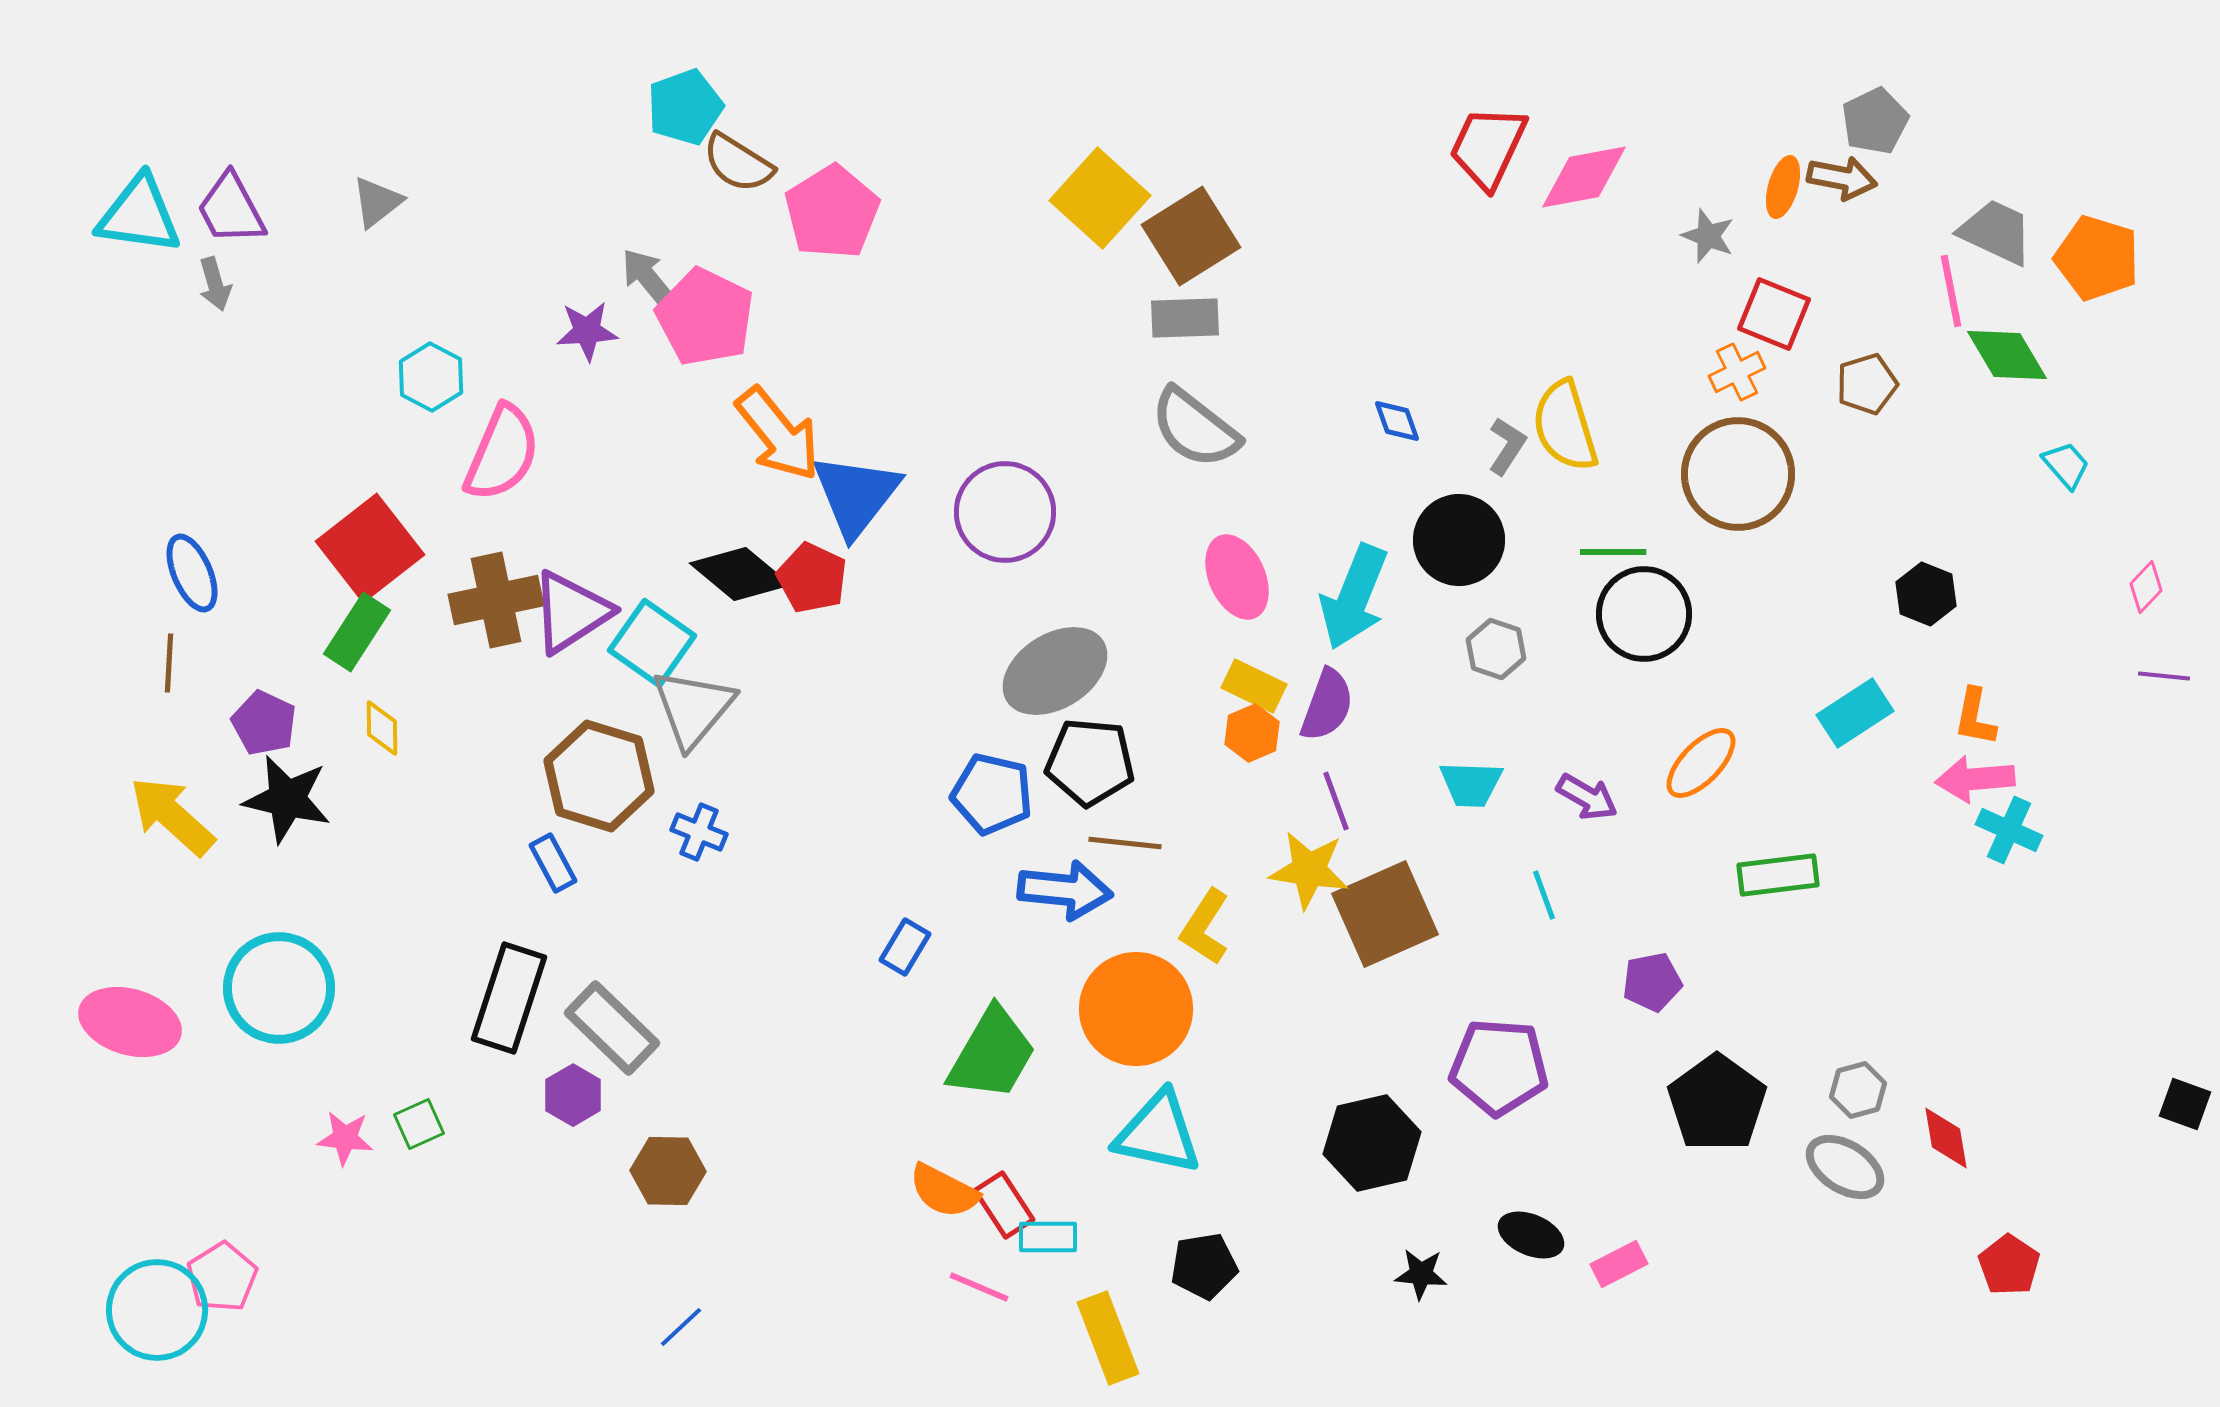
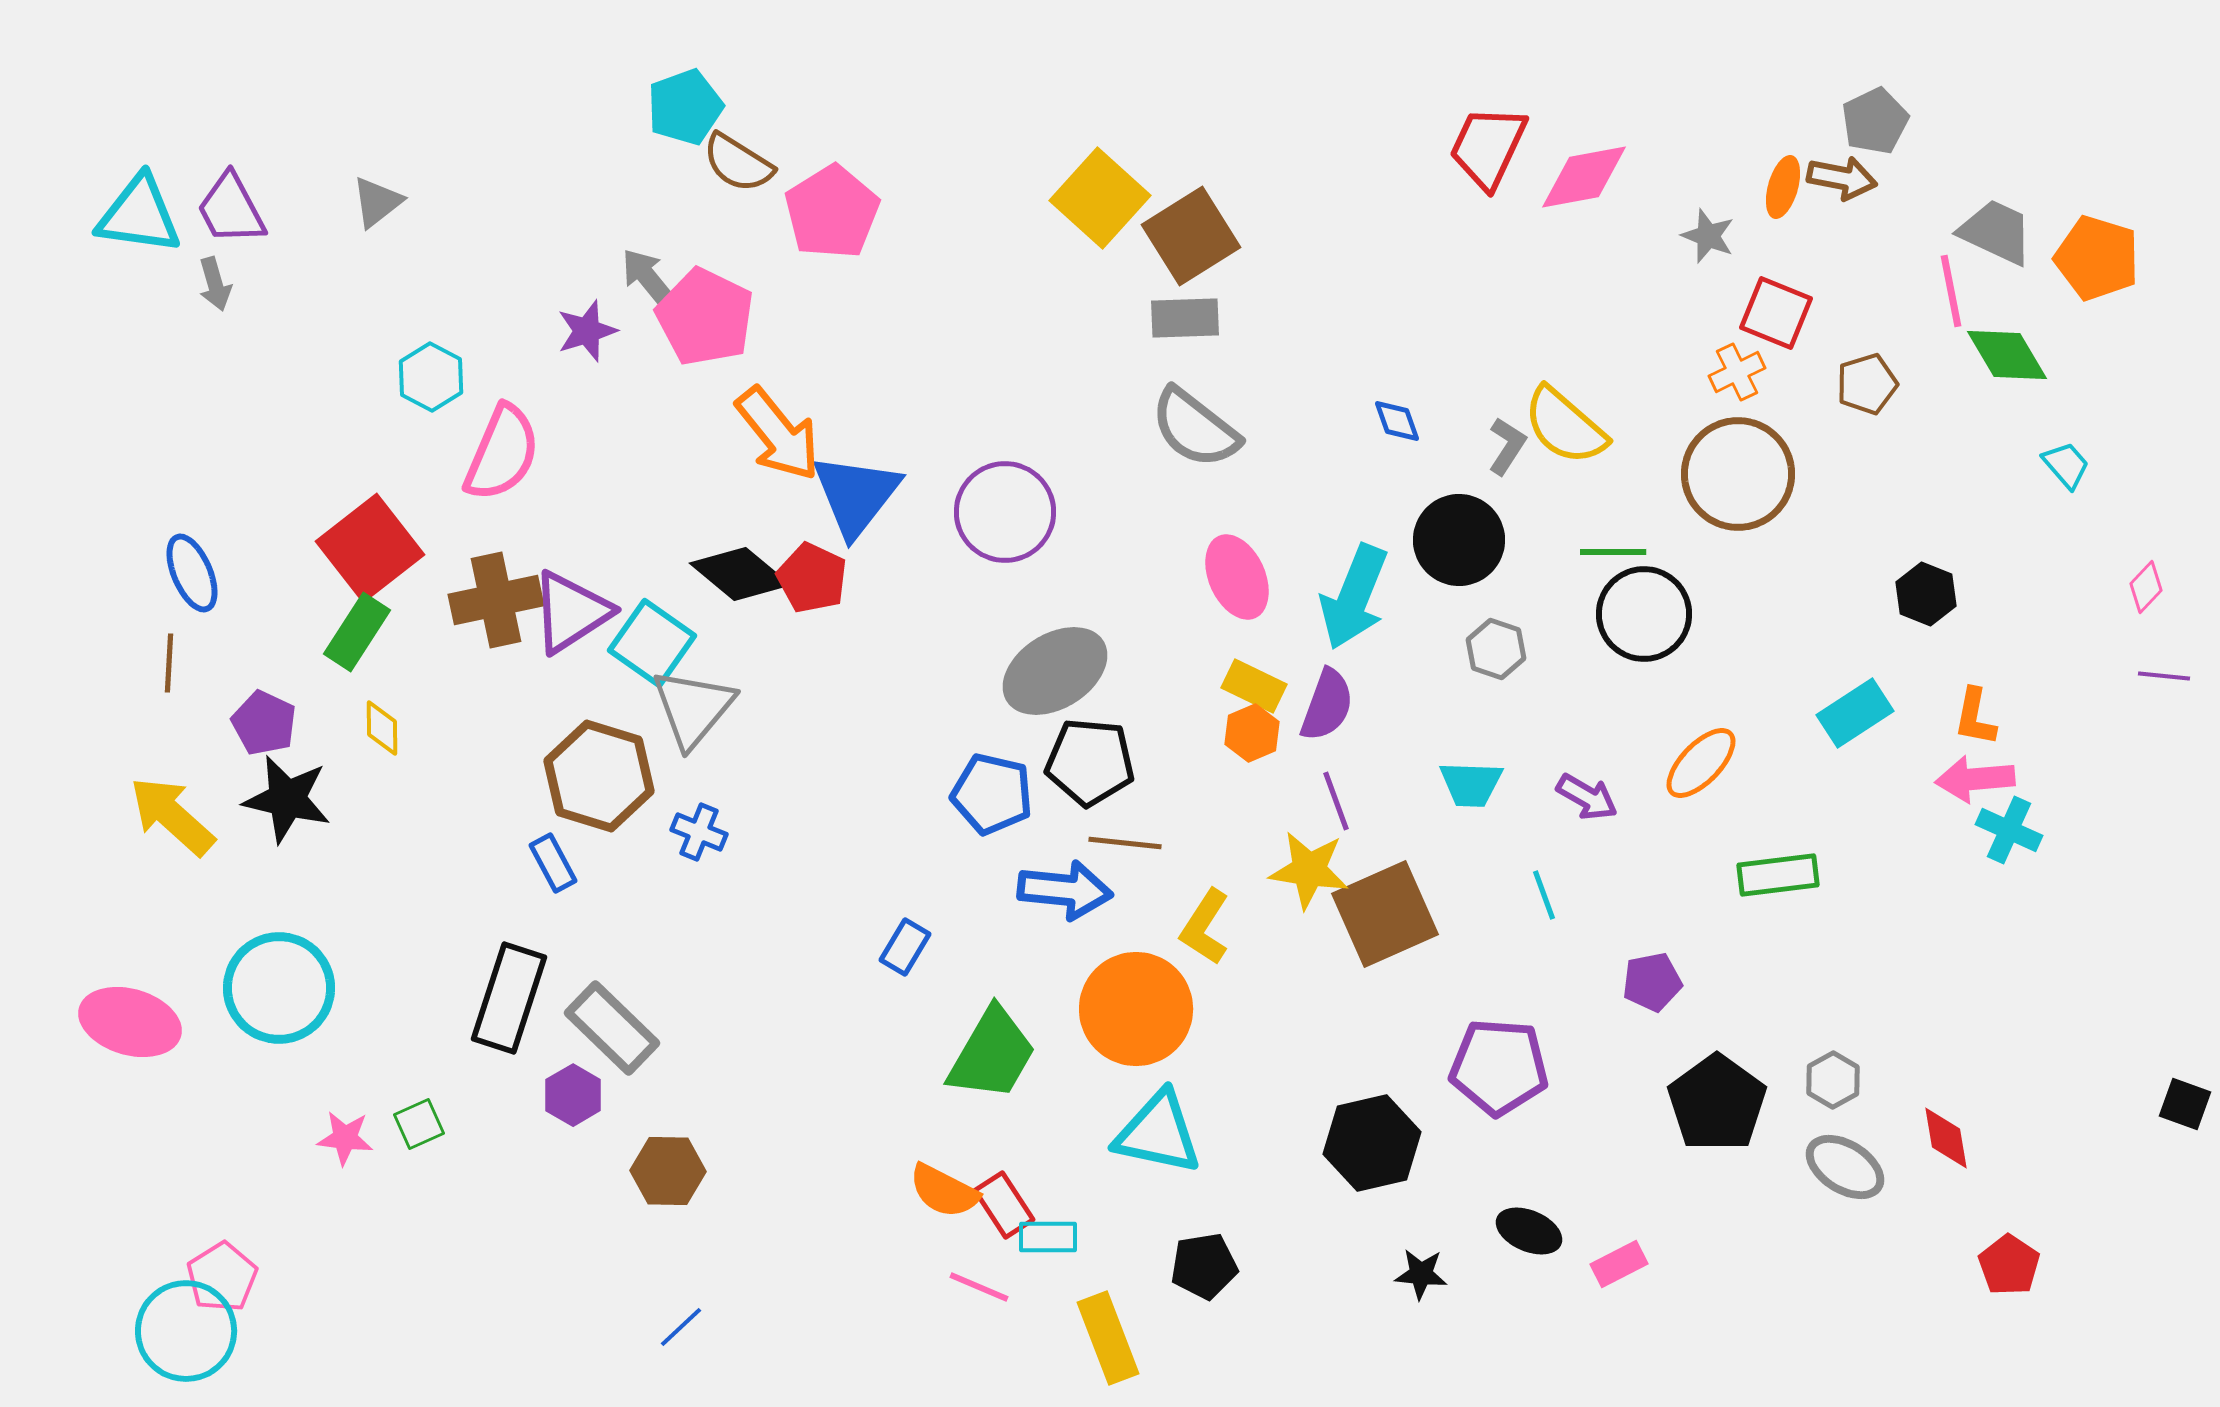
red square at (1774, 314): moved 2 px right, 1 px up
purple star at (587, 331): rotated 14 degrees counterclockwise
yellow semicircle at (1565, 426): rotated 32 degrees counterclockwise
gray hexagon at (1858, 1090): moved 25 px left, 10 px up; rotated 14 degrees counterclockwise
black ellipse at (1531, 1235): moved 2 px left, 4 px up
cyan circle at (157, 1310): moved 29 px right, 21 px down
